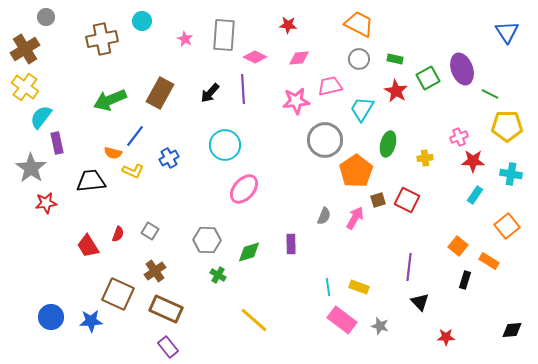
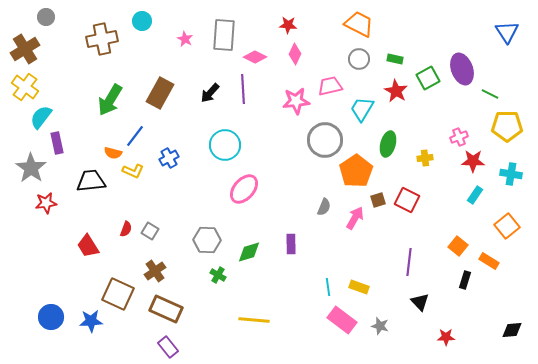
pink diamond at (299, 58): moved 4 px left, 4 px up; rotated 60 degrees counterclockwise
green arrow at (110, 100): rotated 36 degrees counterclockwise
gray semicircle at (324, 216): moved 9 px up
red semicircle at (118, 234): moved 8 px right, 5 px up
purple line at (409, 267): moved 5 px up
yellow line at (254, 320): rotated 36 degrees counterclockwise
